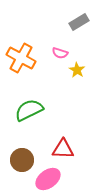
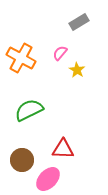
pink semicircle: rotated 112 degrees clockwise
pink ellipse: rotated 10 degrees counterclockwise
